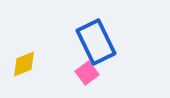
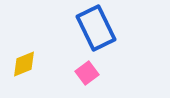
blue rectangle: moved 14 px up
